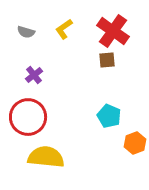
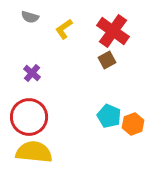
gray semicircle: moved 4 px right, 15 px up
brown square: rotated 24 degrees counterclockwise
purple cross: moved 2 px left, 2 px up; rotated 12 degrees counterclockwise
red circle: moved 1 px right
orange hexagon: moved 2 px left, 19 px up
yellow semicircle: moved 12 px left, 5 px up
